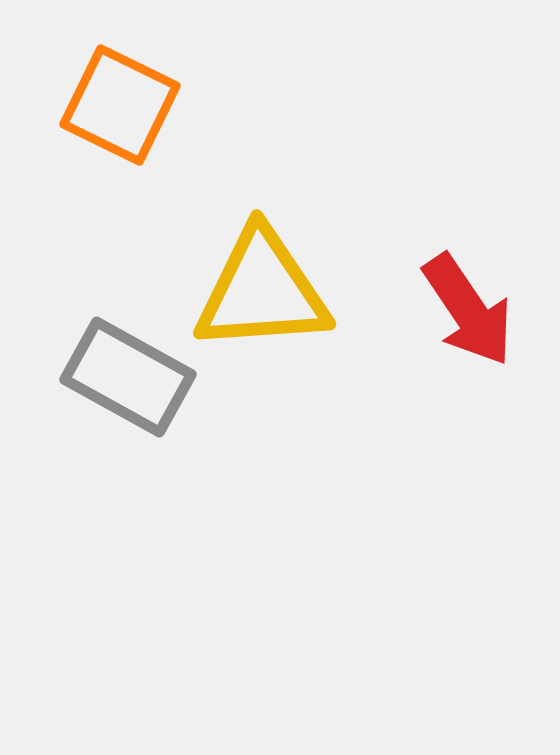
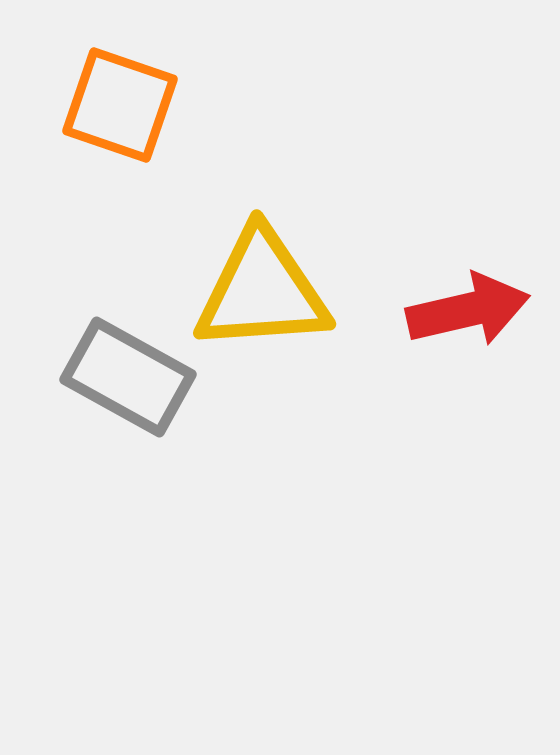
orange square: rotated 7 degrees counterclockwise
red arrow: rotated 69 degrees counterclockwise
